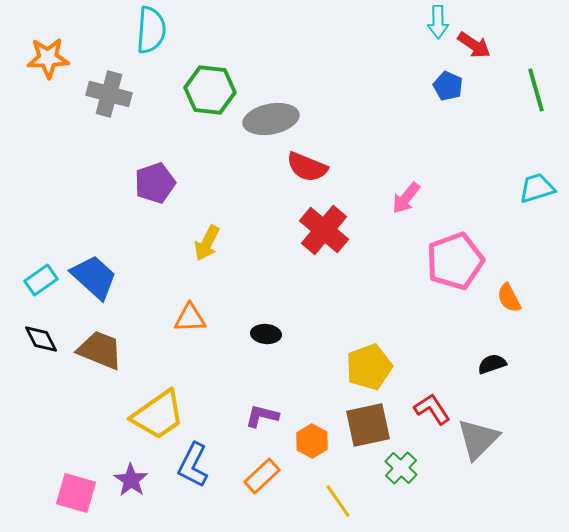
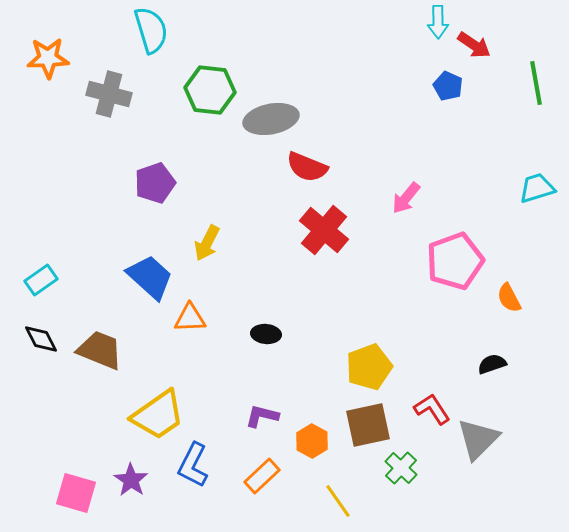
cyan semicircle: rotated 21 degrees counterclockwise
green line: moved 7 px up; rotated 6 degrees clockwise
blue trapezoid: moved 56 px right
